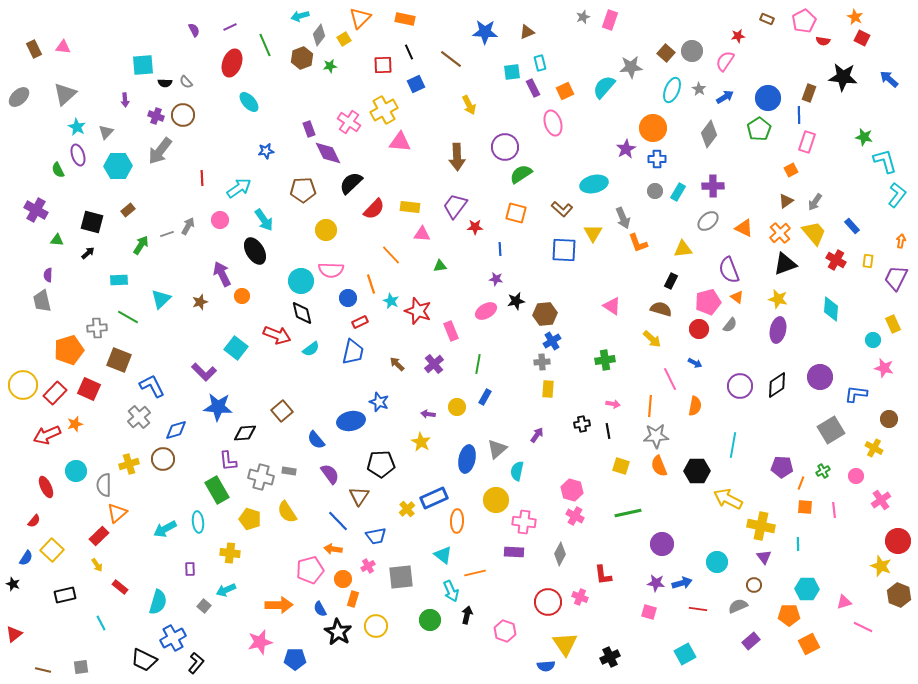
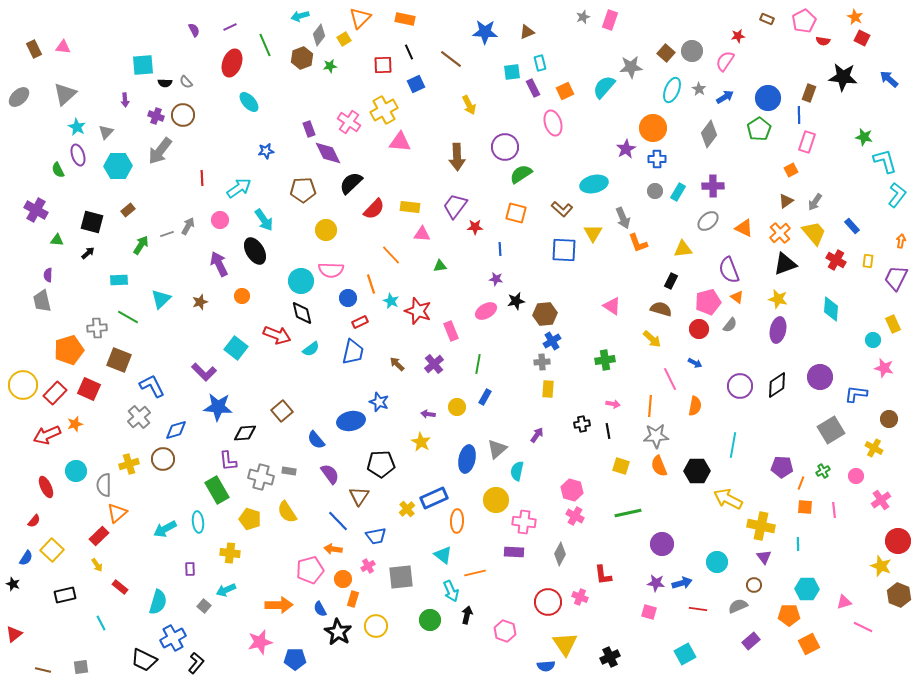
purple arrow at (222, 274): moved 3 px left, 10 px up
